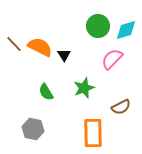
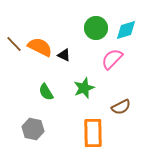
green circle: moved 2 px left, 2 px down
black triangle: rotated 32 degrees counterclockwise
